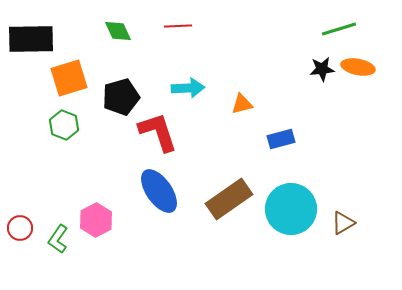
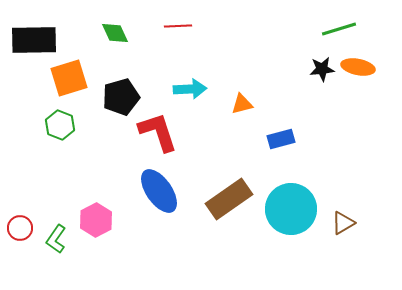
green diamond: moved 3 px left, 2 px down
black rectangle: moved 3 px right, 1 px down
cyan arrow: moved 2 px right, 1 px down
green hexagon: moved 4 px left
green L-shape: moved 2 px left
